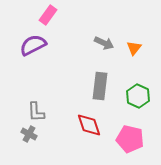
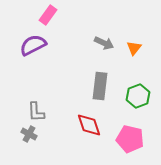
green hexagon: rotated 15 degrees clockwise
